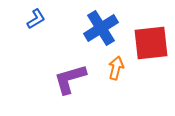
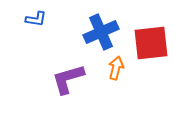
blue L-shape: rotated 40 degrees clockwise
blue cross: moved 4 px down; rotated 8 degrees clockwise
purple L-shape: moved 2 px left
